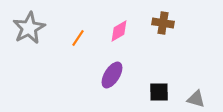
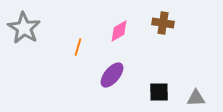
gray star: moved 5 px left; rotated 12 degrees counterclockwise
orange line: moved 9 px down; rotated 18 degrees counterclockwise
purple ellipse: rotated 8 degrees clockwise
gray triangle: moved 1 px up; rotated 18 degrees counterclockwise
